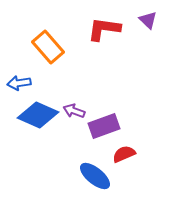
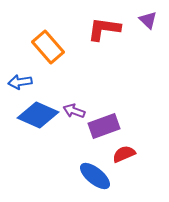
blue arrow: moved 1 px right, 1 px up
